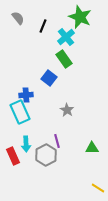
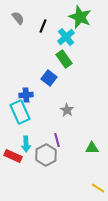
purple line: moved 1 px up
red rectangle: rotated 42 degrees counterclockwise
